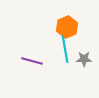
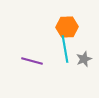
orange hexagon: rotated 20 degrees clockwise
gray star: rotated 21 degrees counterclockwise
